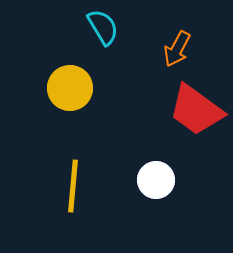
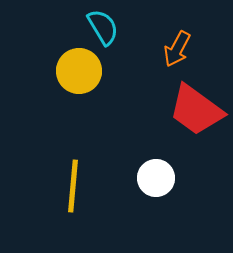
yellow circle: moved 9 px right, 17 px up
white circle: moved 2 px up
